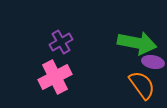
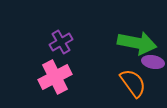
orange semicircle: moved 9 px left, 2 px up
